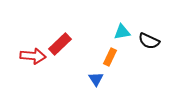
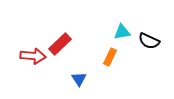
blue triangle: moved 17 px left
